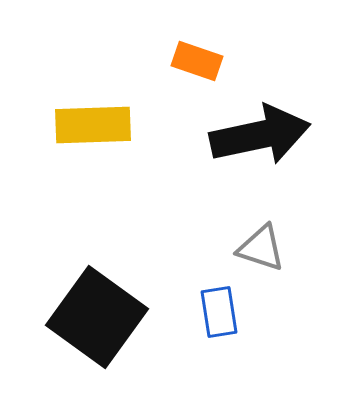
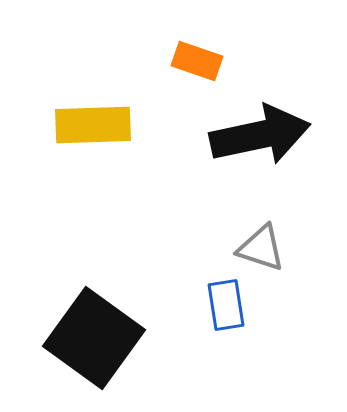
blue rectangle: moved 7 px right, 7 px up
black square: moved 3 px left, 21 px down
